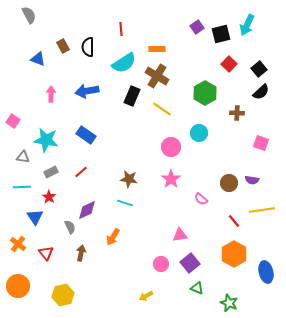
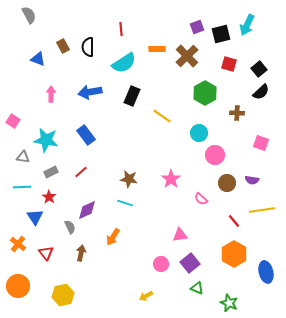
purple square at (197, 27): rotated 16 degrees clockwise
red square at (229, 64): rotated 28 degrees counterclockwise
brown cross at (157, 76): moved 30 px right, 20 px up; rotated 15 degrees clockwise
blue arrow at (87, 91): moved 3 px right, 1 px down
yellow line at (162, 109): moved 7 px down
blue rectangle at (86, 135): rotated 18 degrees clockwise
pink circle at (171, 147): moved 44 px right, 8 px down
brown circle at (229, 183): moved 2 px left
